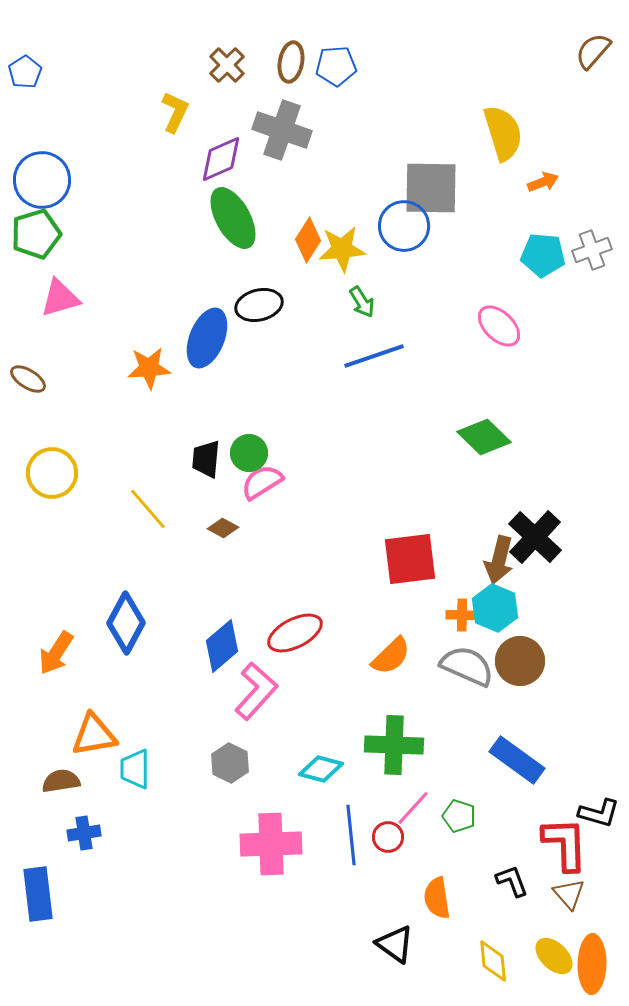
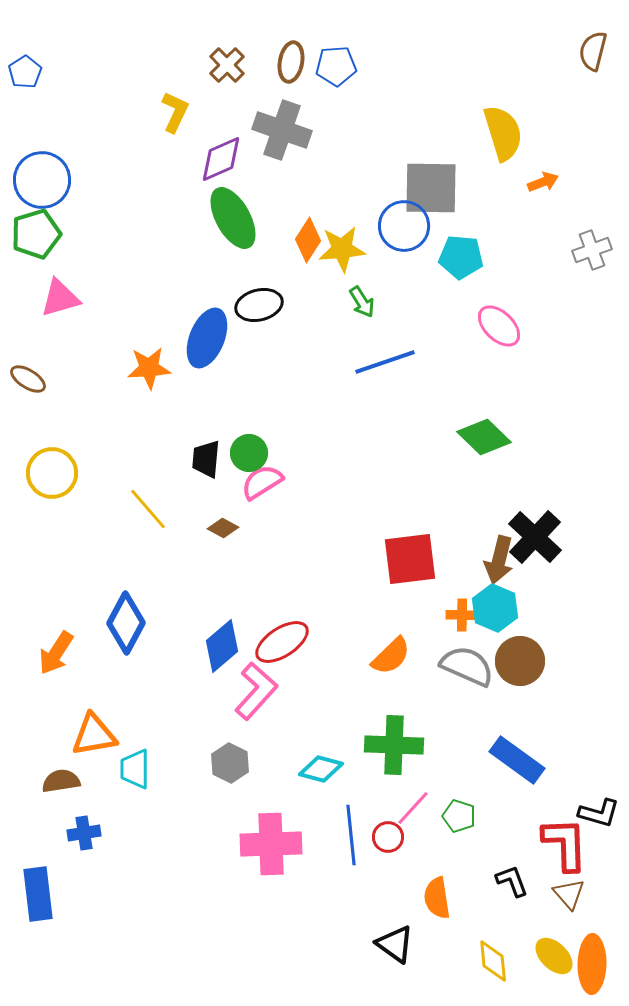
brown semicircle at (593, 51): rotated 27 degrees counterclockwise
cyan pentagon at (543, 255): moved 82 px left, 2 px down
blue line at (374, 356): moved 11 px right, 6 px down
red ellipse at (295, 633): moved 13 px left, 9 px down; rotated 6 degrees counterclockwise
